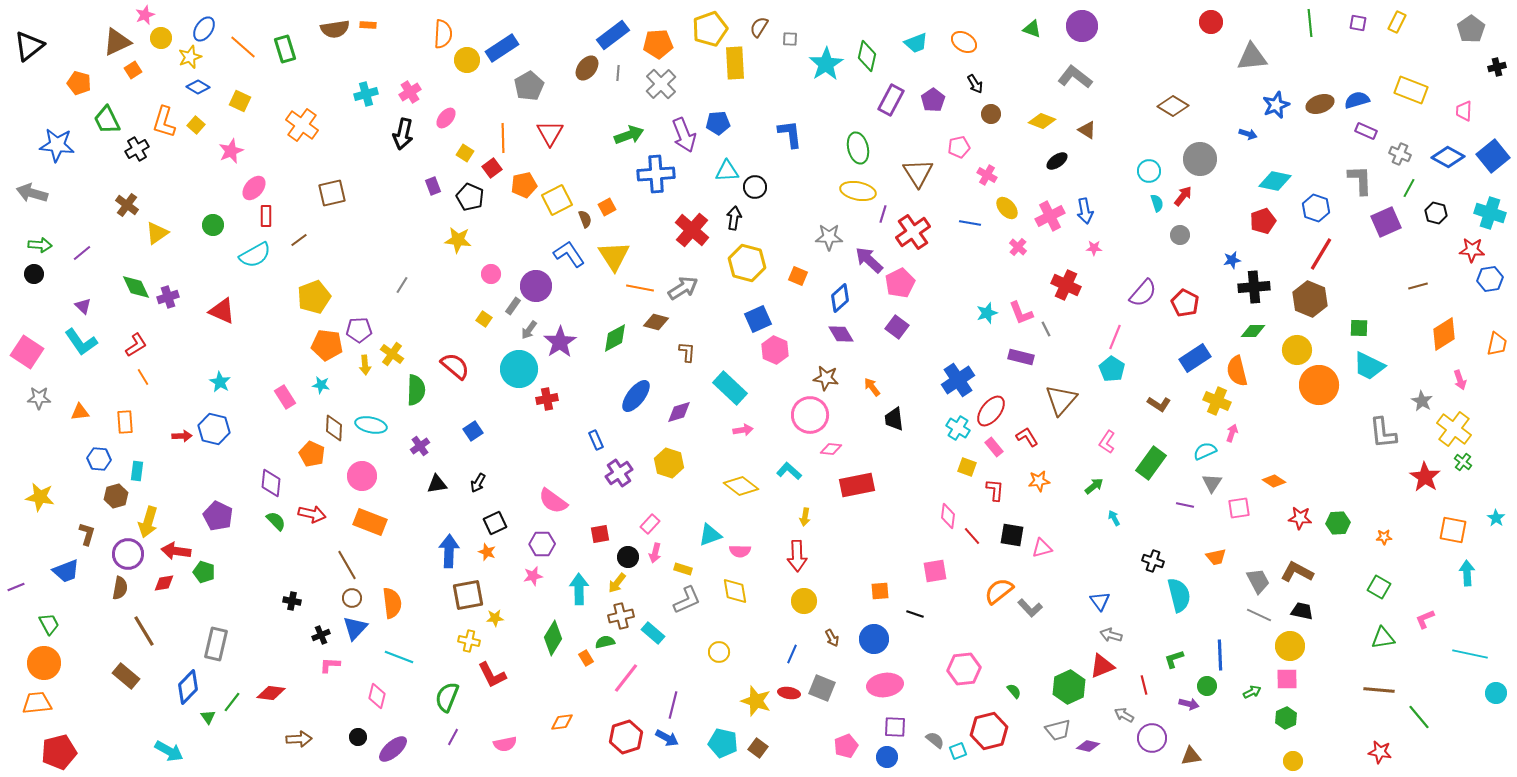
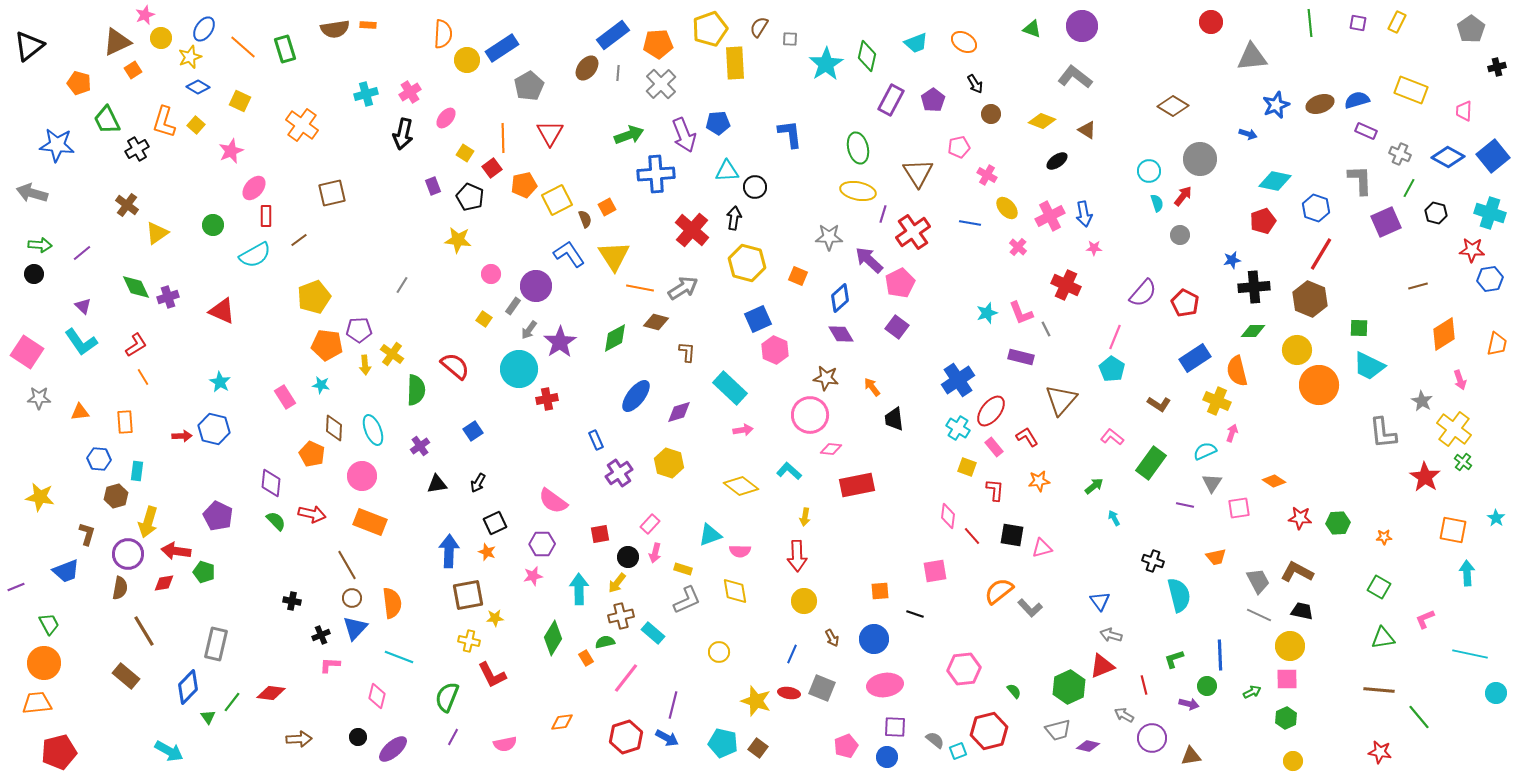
blue arrow at (1085, 211): moved 1 px left, 3 px down
cyan ellipse at (371, 425): moved 2 px right, 5 px down; rotated 56 degrees clockwise
pink L-shape at (1107, 442): moved 5 px right, 5 px up; rotated 95 degrees clockwise
